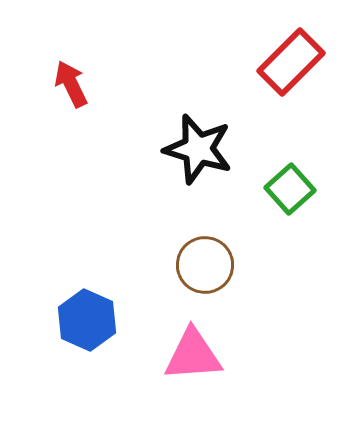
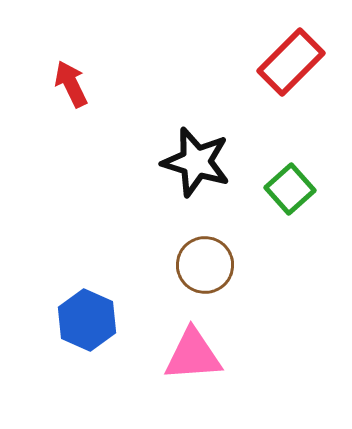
black star: moved 2 px left, 13 px down
